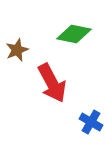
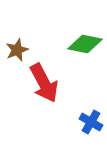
green diamond: moved 11 px right, 10 px down
red arrow: moved 8 px left
